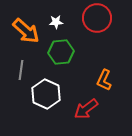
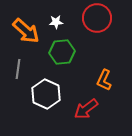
green hexagon: moved 1 px right
gray line: moved 3 px left, 1 px up
